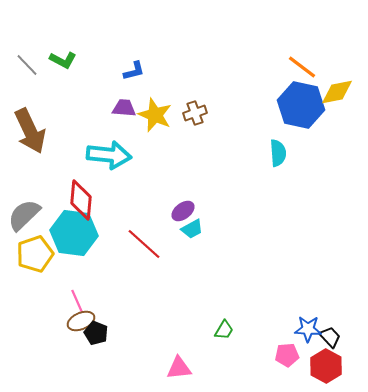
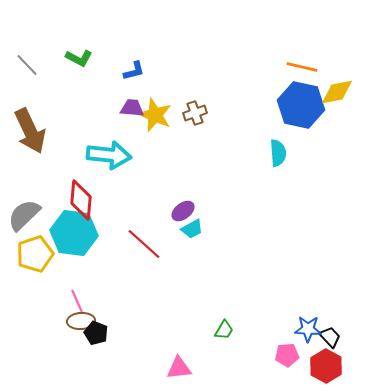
green L-shape: moved 16 px right, 2 px up
orange line: rotated 24 degrees counterclockwise
purple trapezoid: moved 8 px right
brown ellipse: rotated 20 degrees clockwise
